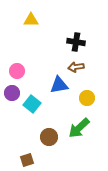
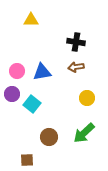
blue triangle: moved 17 px left, 13 px up
purple circle: moved 1 px down
green arrow: moved 5 px right, 5 px down
brown square: rotated 16 degrees clockwise
